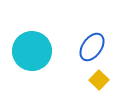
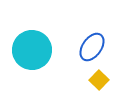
cyan circle: moved 1 px up
